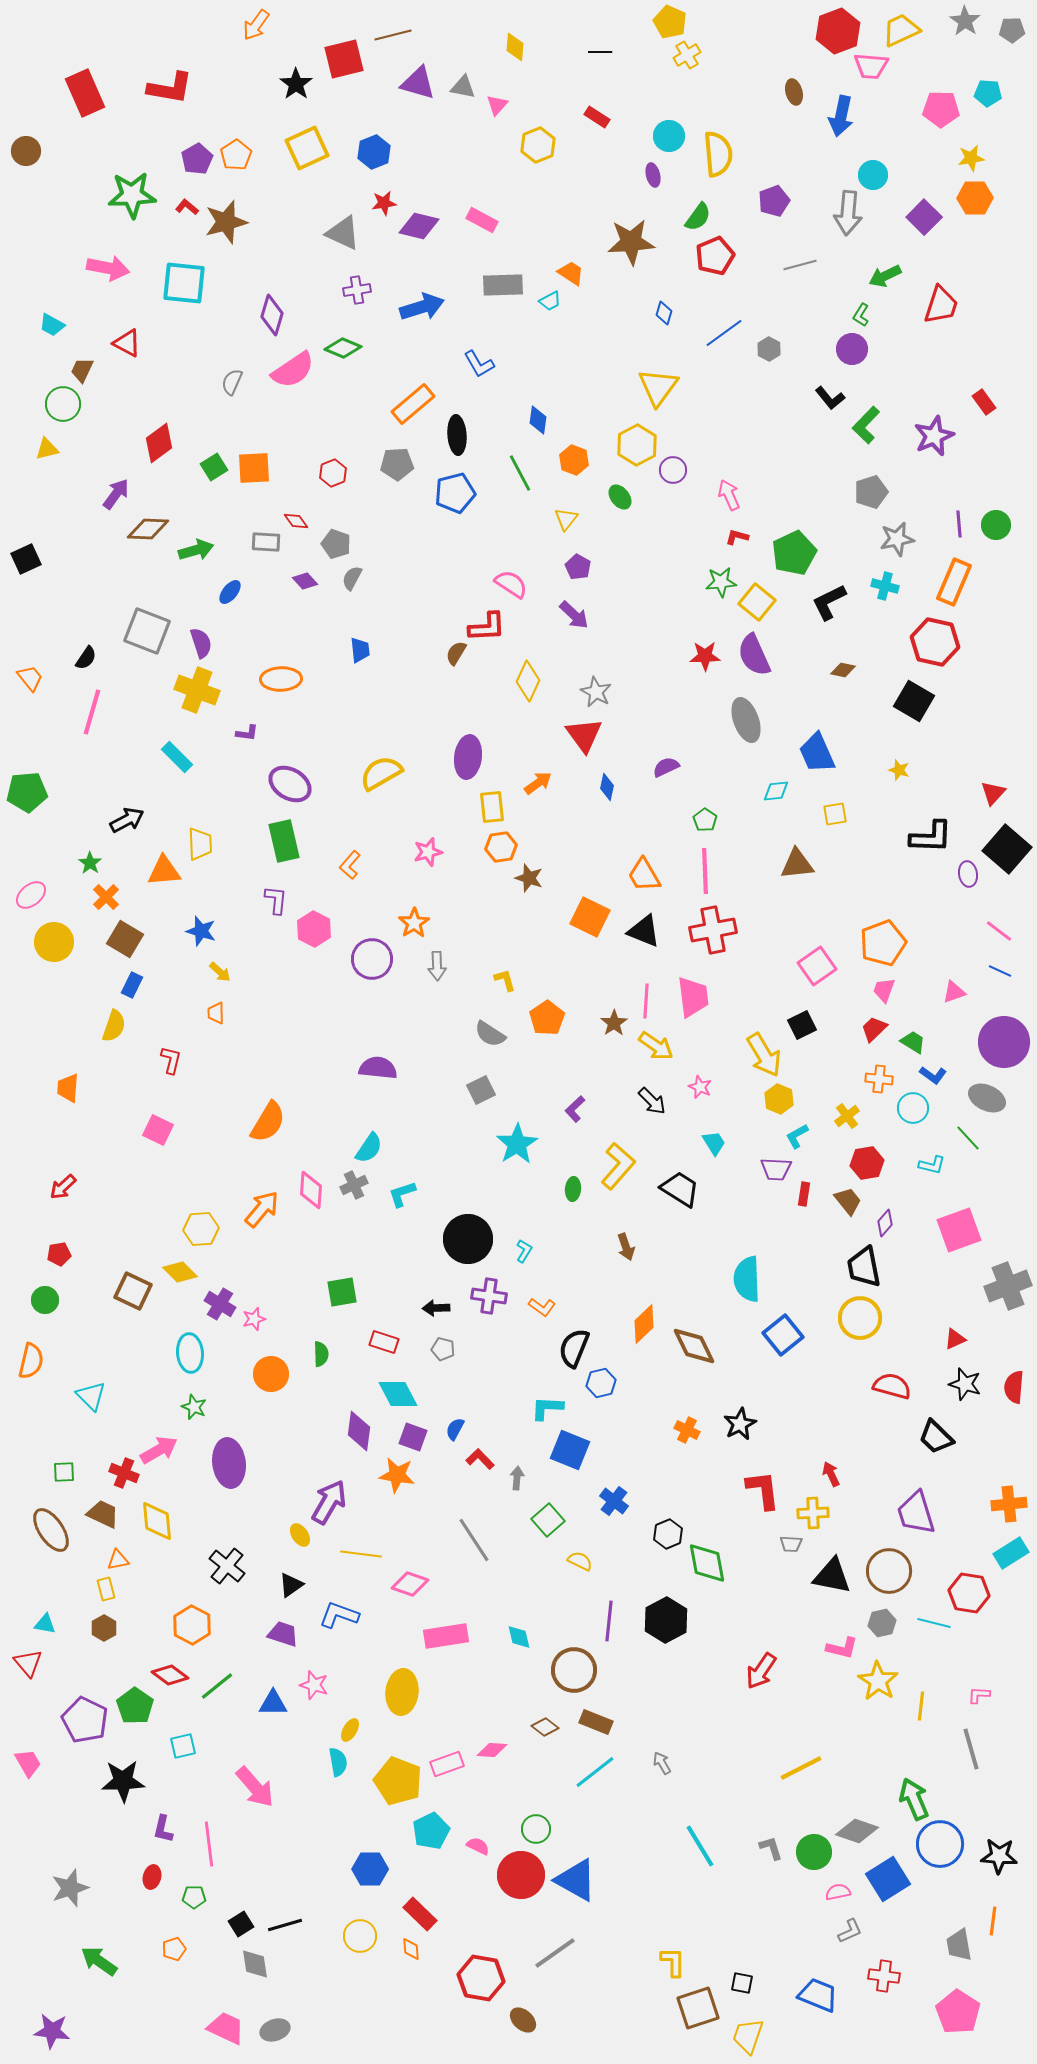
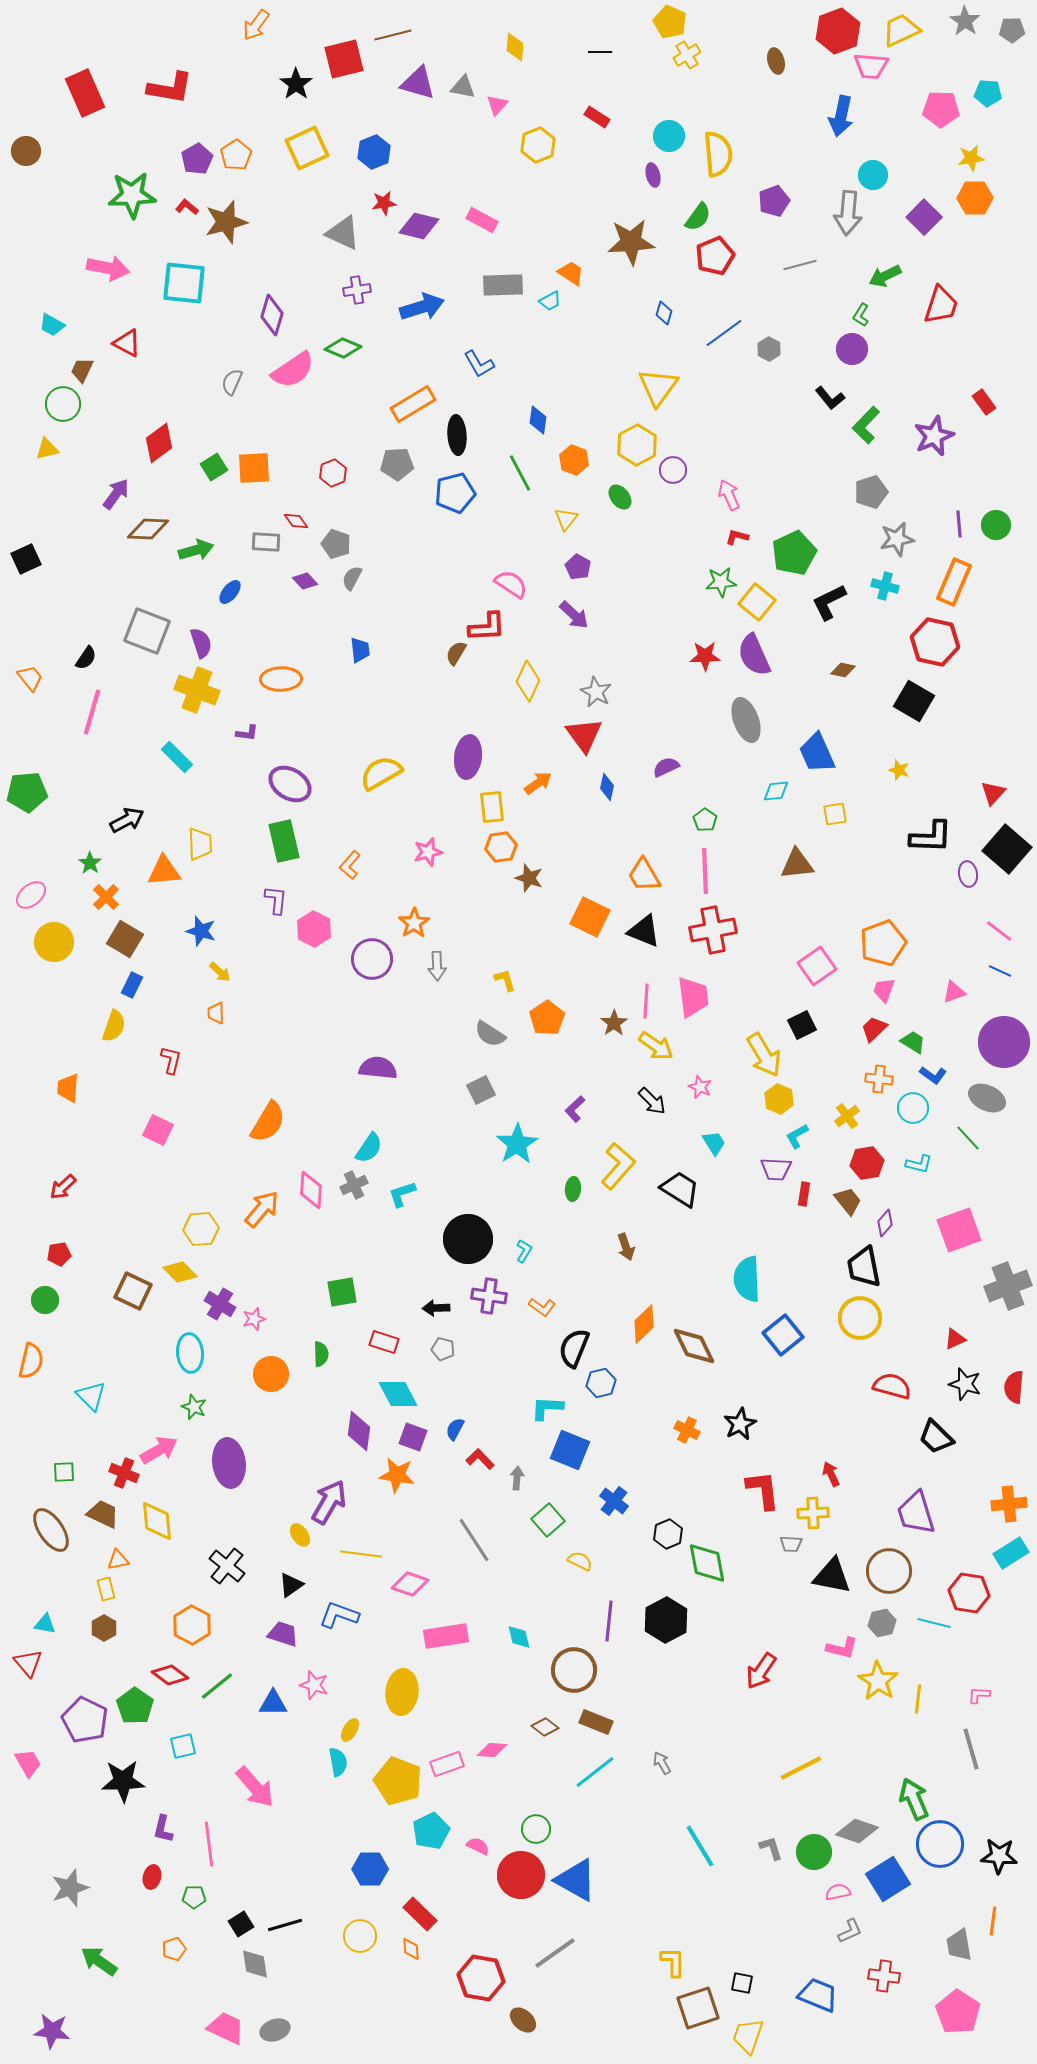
brown ellipse at (794, 92): moved 18 px left, 31 px up
orange rectangle at (413, 404): rotated 9 degrees clockwise
cyan L-shape at (932, 1165): moved 13 px left, 1 px up
yellow line at (921, 1706): moved 3 px left, 7 px up
